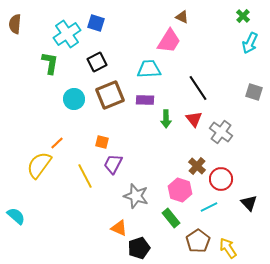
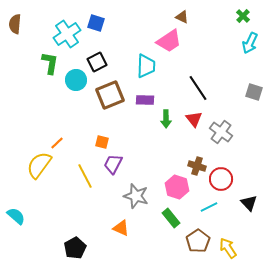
pink trapezoid: rotated 24 degrees clockwise
cyan trapezoid: moved 3 px left, 3 px up; rotated 95 degrees clockwise
cyan circle: moved 2 px right, 19 px up
brown cross: rotated 24 degrees counterclockwise
pink hexagon: moved 3 px left, 3 px up
orange triangle: moved 2 px right
black pentagon: moved 64 px left; rotated 10 degrees counterclockwise
